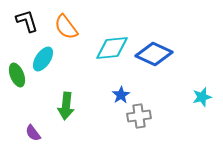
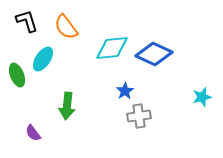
blue star: moved 4 px right, 4 px up
green arrow: moved 1 px right
